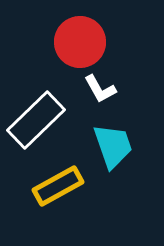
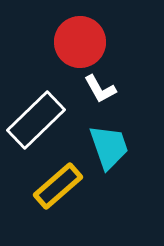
cyan trapezoid: moved 4 px left, 1 px down
yellow rectangle: rotated 12 degrees counterclockwise
